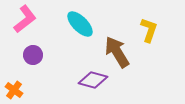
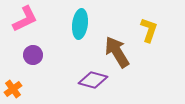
pink L-shape: rotated 12 degrees clockwise
cyan ellipse: rotated 52 degrees clockwise
orange cross: moved 1 px left, 1 px up; rotated 18 degrees clockwise
